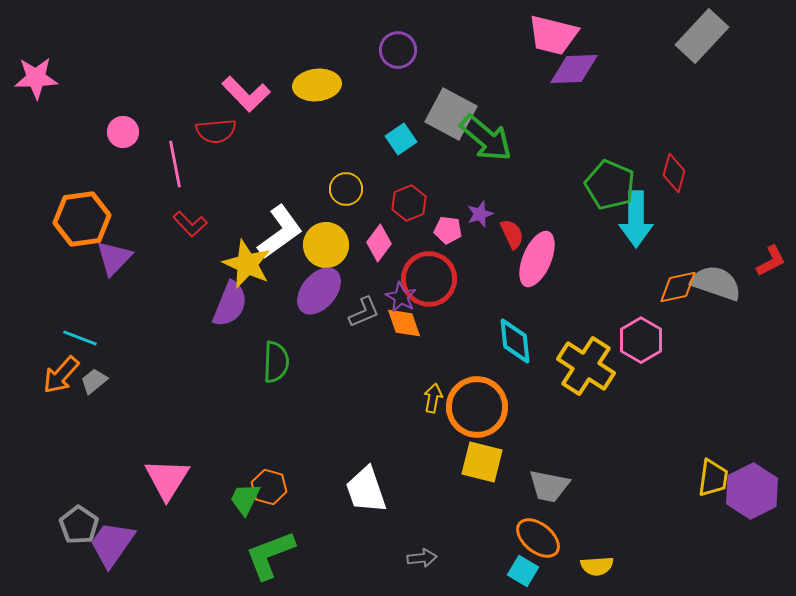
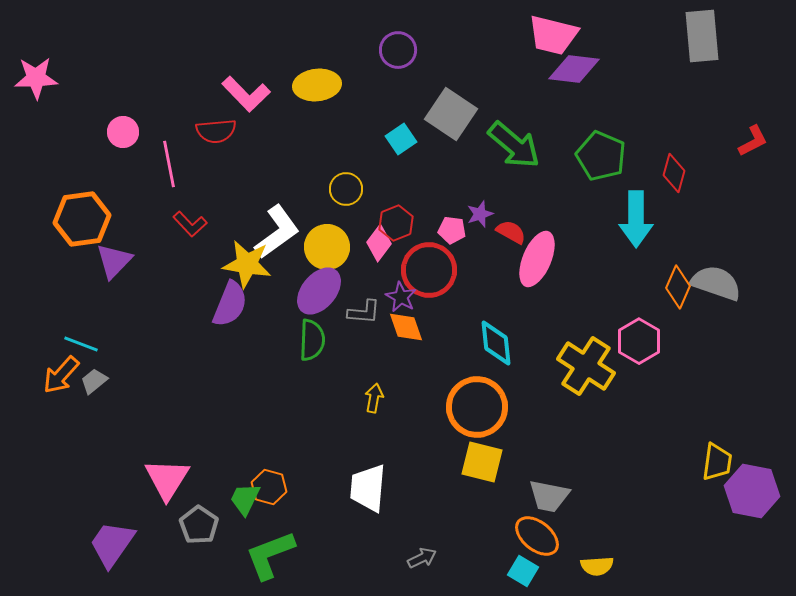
gray rectangle at (702, 36): rotated 48 degrees counterclockwise
purple diamond at (574, 69): rotated 9 degrees clockwise
gray square at (451, 114): rotated 6 degrees clockwise
green arrow at (486, 138): moved 28 px right, 7 px down
pink line at (175, 164): moved 6 px left
green pentagon at (610, 185): moved 9 px left, 29 px up
red hexagon at (409, 203): moved 13 px left, 20 px down
pink pentagon at (448, 230): moved 4 px right
white L-shape at (280, 232): moved 3 px left
red semicircle at (512, 234): moved 1 px left, 2 px up; rotated 36 degrees counterclockwise
yellow circle at (326, 245): moved 1 px right, 2 px down
purple triangle at (114, 258): moved 3 px down
red L-shape at (771, 261): moved 18 px left, 120 px up
yellow star at (247, 264): rotated 15 degrees counterclockwise
red circle at (429, 279): moved 9 px up
orange diamond at (678, 287): rotated 54 degrees counterclockwise
gray L-shape at (364, 312): rotated 28 degrees clockwise
orange diamond at (404, 323): moved 2 px right, 4 px down
cyan line at (80, 338): moved 1 px right, 6 px down
pink hexagon at (641, 340): moved 2 px left, 1 px down
cyan diamond at (515, 341): moved 19 px left, 2 px down
green semicircle at (276, 362): moved 36 px right, 22 px up
yellow arrow at (433, 398): moved 59 px left
yellow trapezoid at (713, 478): moved 4 px right, 16 px up
gray trapezoid at (549, 486): moved 10 px down
white trapezoid at (366, 490): moved 2 px right, 2 px up; rotated 24 degrees clockwise
purple hexagon at (752, 491): rotated 22 degrees counterclockwise
gray pentagon at (79, 525): moved 120 px right
orange ellipse at (538, 538): moved 1 px left, 2 px up
gray arrow at (422, 558): rotated 20 degrees counterclockwise
